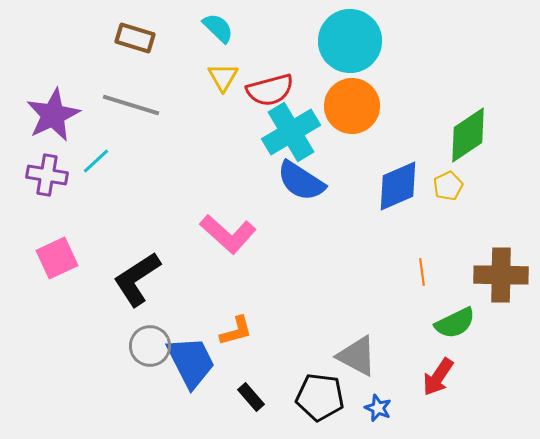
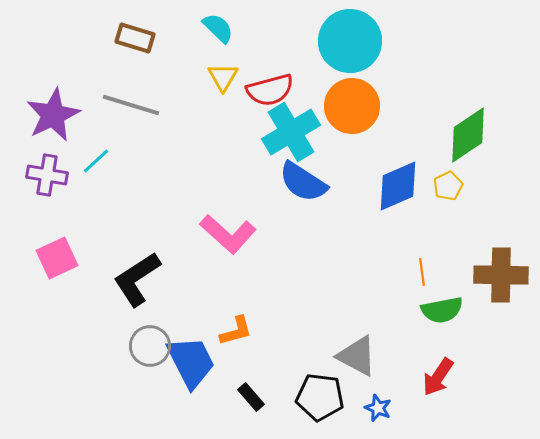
blue semicircle: moved 2 px right, 1 px down
green semicircle: moved 13 px left, 13 px up; rotated 15 degrees clockwise
